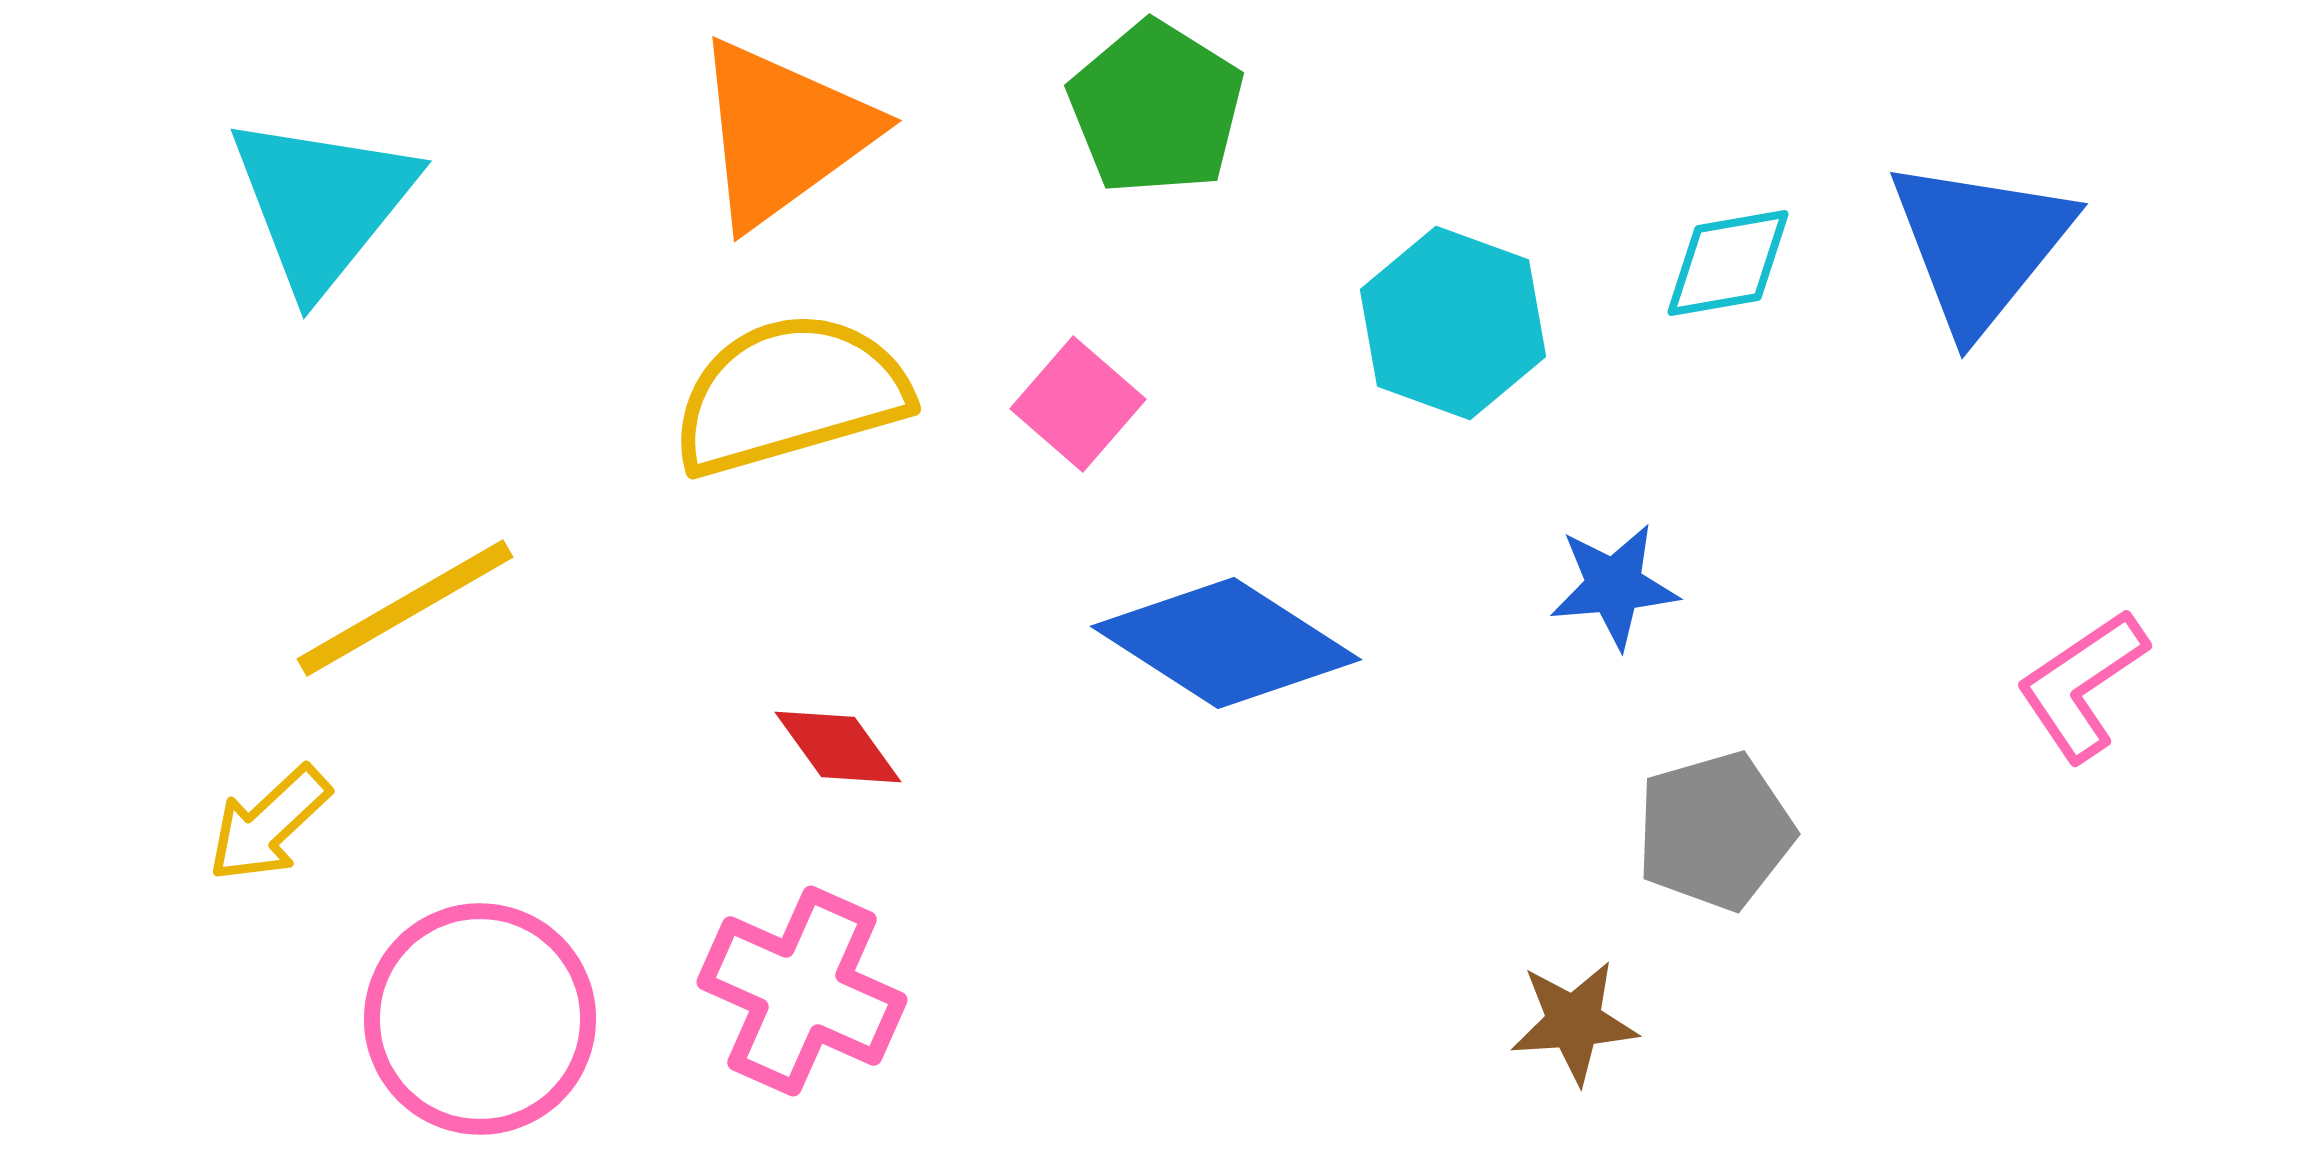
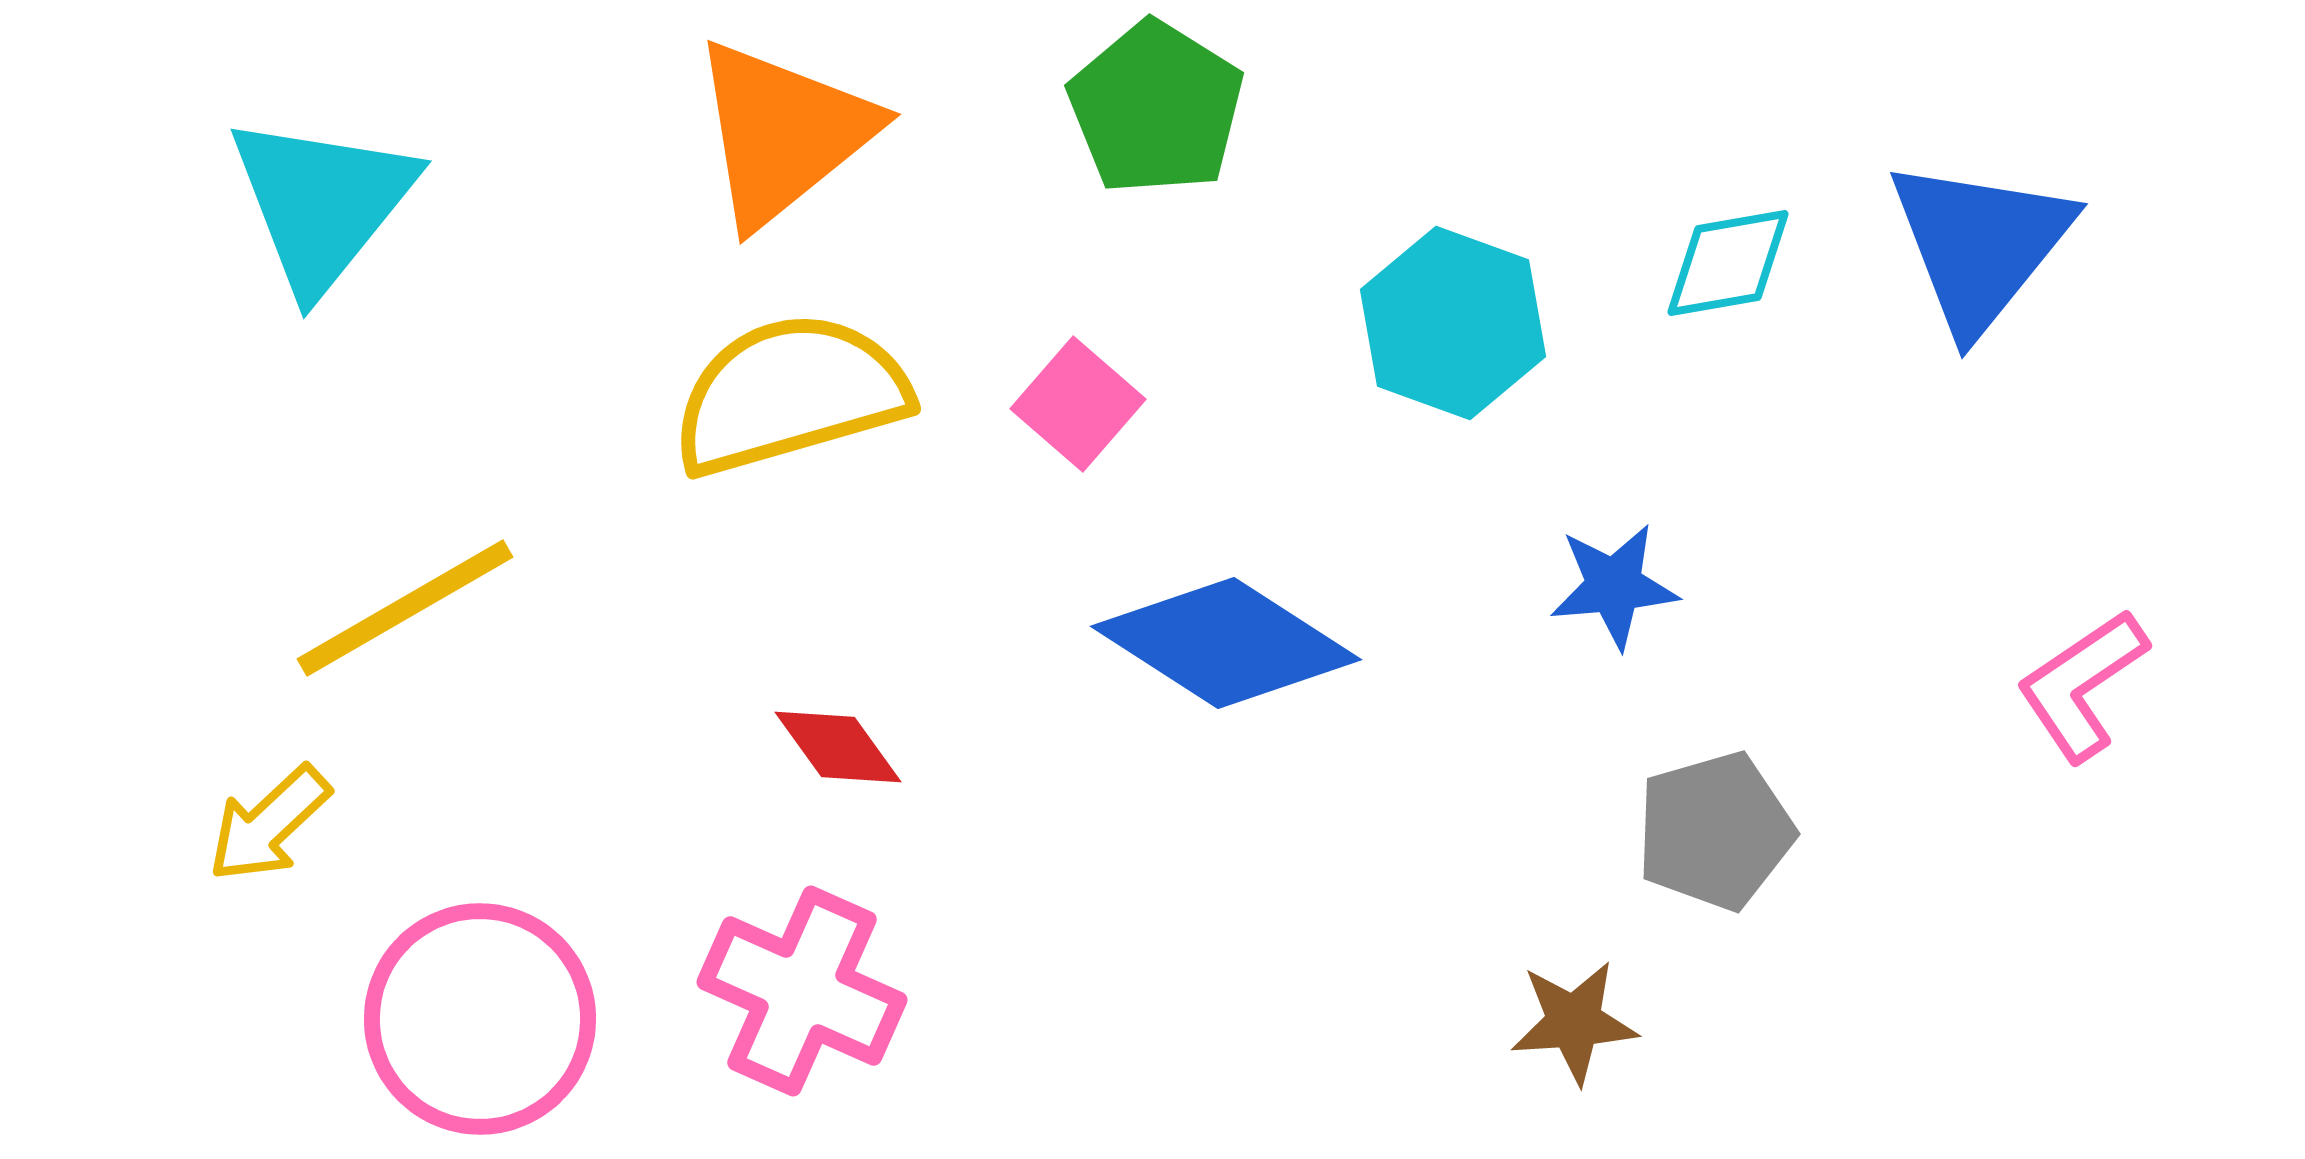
orange triangle: rotated 3 degrees counterclockwise
